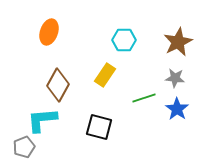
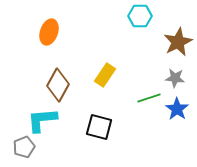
cyan hexagon: moved 16 px right, 24 px up
green line: moved 5 px right
